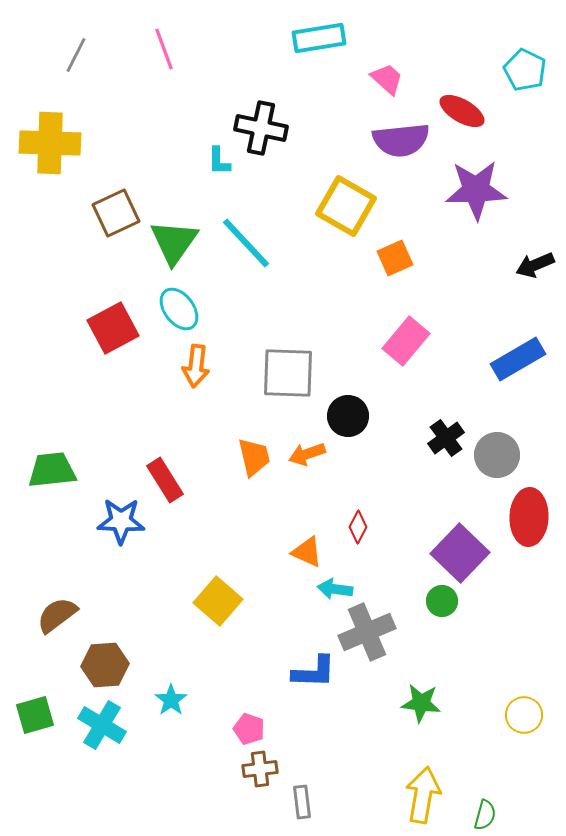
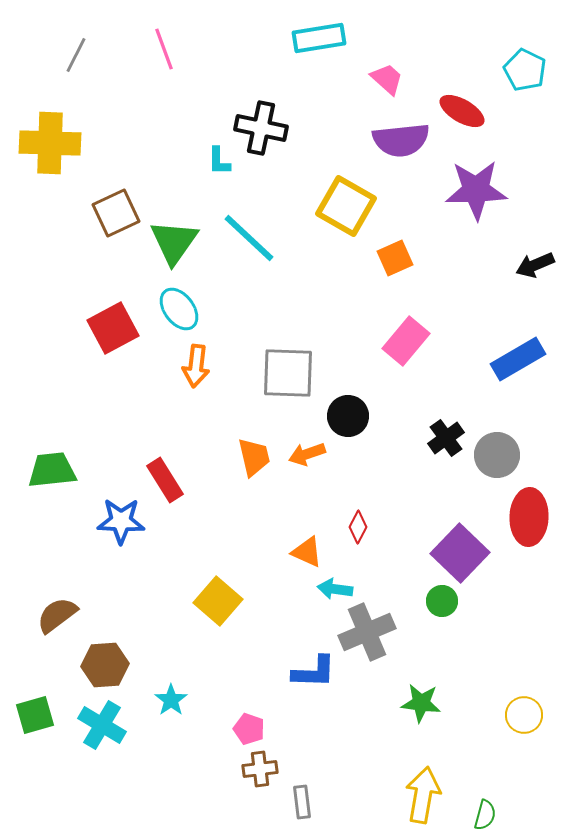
cyan line at (246, 243): moved 3 px right, 5 px up; rotated 4 degrees counterclockwise
